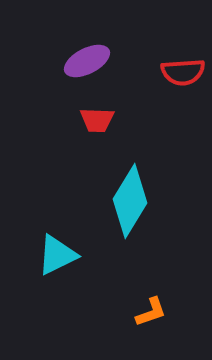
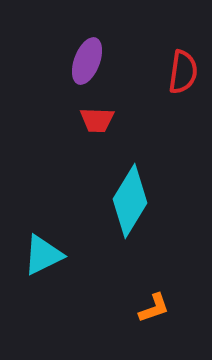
purple ellipse: rotated 42 degrees counterclockwise
red semicircle: rotated 78 degrees counterclockwise
cyan triangle: moved 14 px left
orange L-shape: moved 3 px right, 4 px up
